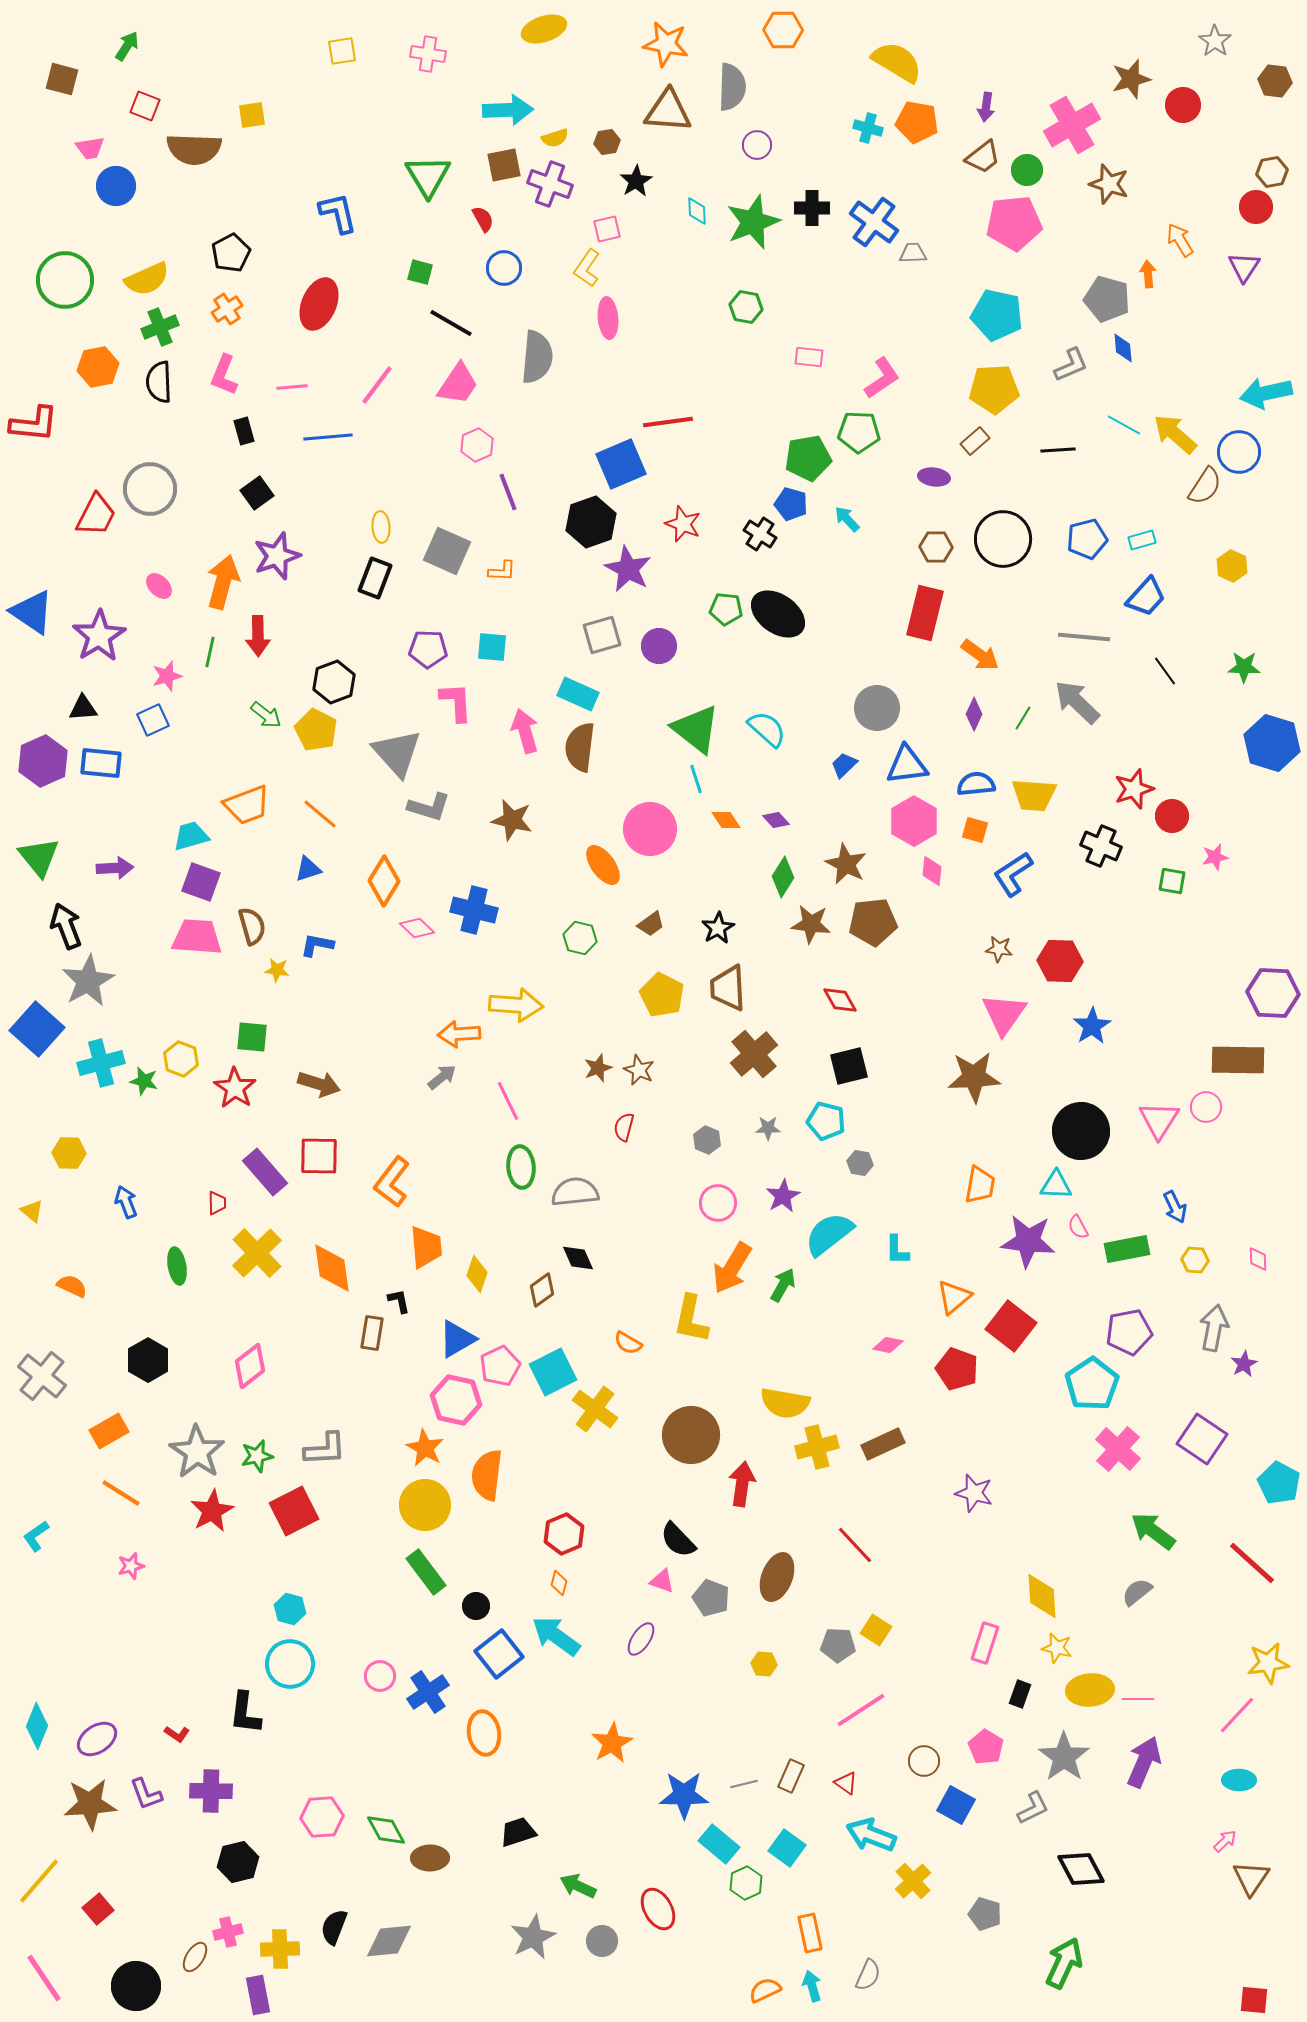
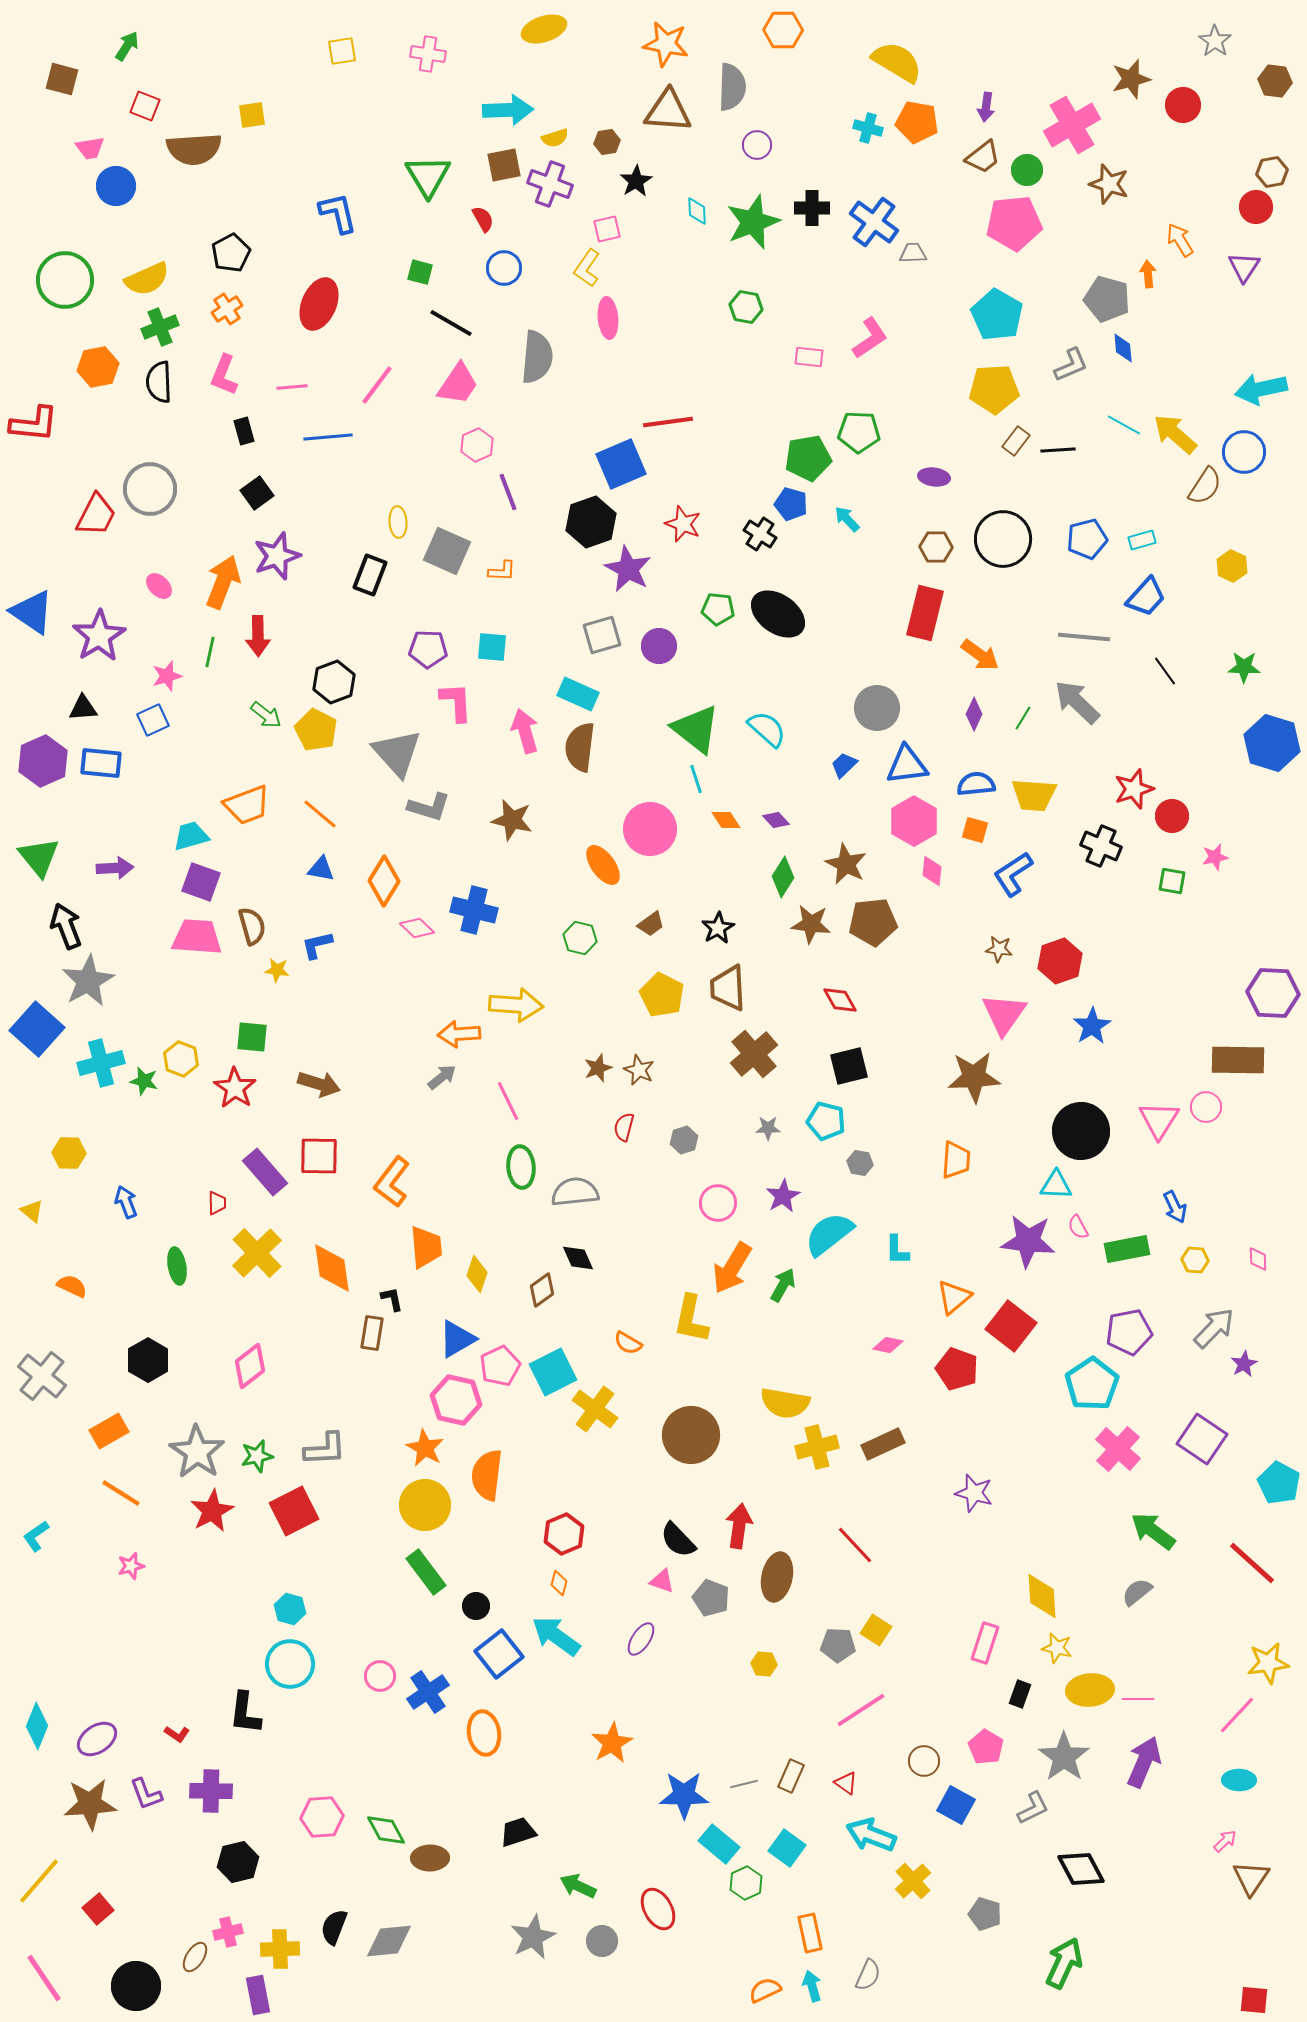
brown semicircle at (194, 149): rotated 6 degrees counterclockwise
cyan pentagon at (997, 315): rotated 18 degrees clockwise
pink L-shape at (882, 378): moved 12 px left, 40 px up
cyan arrow at (1266, 393): moved 5 px left, 4 px up
brown rectangle at (975, 441): moved 41 px right; rotated 12 degrees counterclockwise
blue circle at (1239, 452): moved 5 px right
yellow ellipse at (381, 527): moved 17 px right, 5 px up
black rectangle at (375, 578): moved 5 px left, 3 px up
orange arrow at (223, 582): rotated 6 degrees clockwise
green pentagon at (726, 609): moved 8 px left
blue triangle at (308, 869): moved 13 px right; rotated 28 degrees clockwise
blue L-shape at (317, 945): rotated 24 degrees counterclockwise
red hexagon at (1060, 961): rotated 21 degrees counterclockwise
gray hexagon at (707, 1140): moved 23 px left; rotated 20 degrees clockwise
orange trapezoid at (980, 1185): moved 24 px left, 25 px up; rotated 6 degrees counterclockwise
black L-shape at (399, 1301): moved 7 px left, 2 px up
gray arrow at (1214, 1328): rotated 33 degrees clockwise
red arrow at (742, 1484): moved 3 px left, 42 px down
brown ellipse at (777, 1577): rotated 9 degrees counterclockwise
